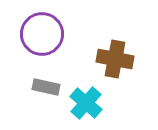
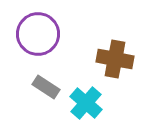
purple circle: moved 4 px left
gray rectangle: rotated 20 degrees clockwise
